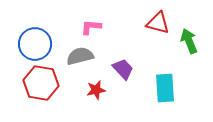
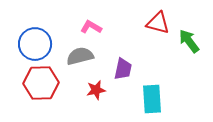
pink L-shape: rotated 25 degrees clockwise
green arrow: rotated 15 degrees counterclockwise
purple trapezoid: rotated 55 degrees clockwise
red hexagon: rotated 12 degrees counterclockwise
cyan rectangle: moved 13 px left, 11 px down
